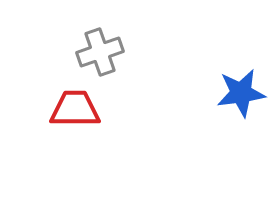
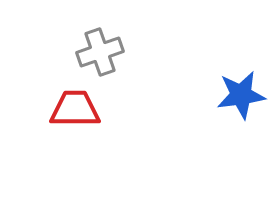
blue star: moved 2 px down
